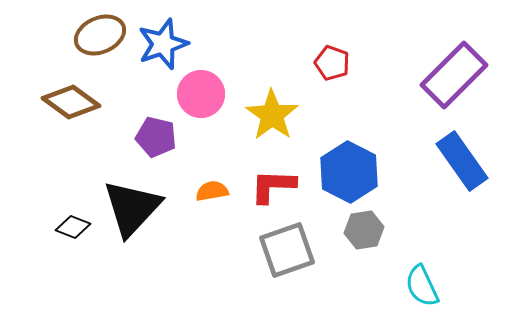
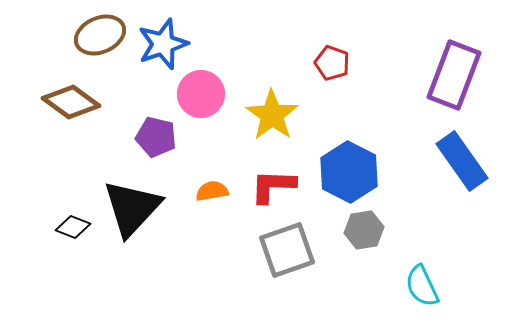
purple rectangle: rotated 24 degrees counterclockwise
